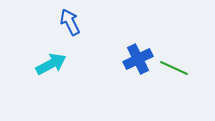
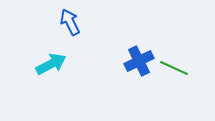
blue cross: moved 1 px right, 2 px down
